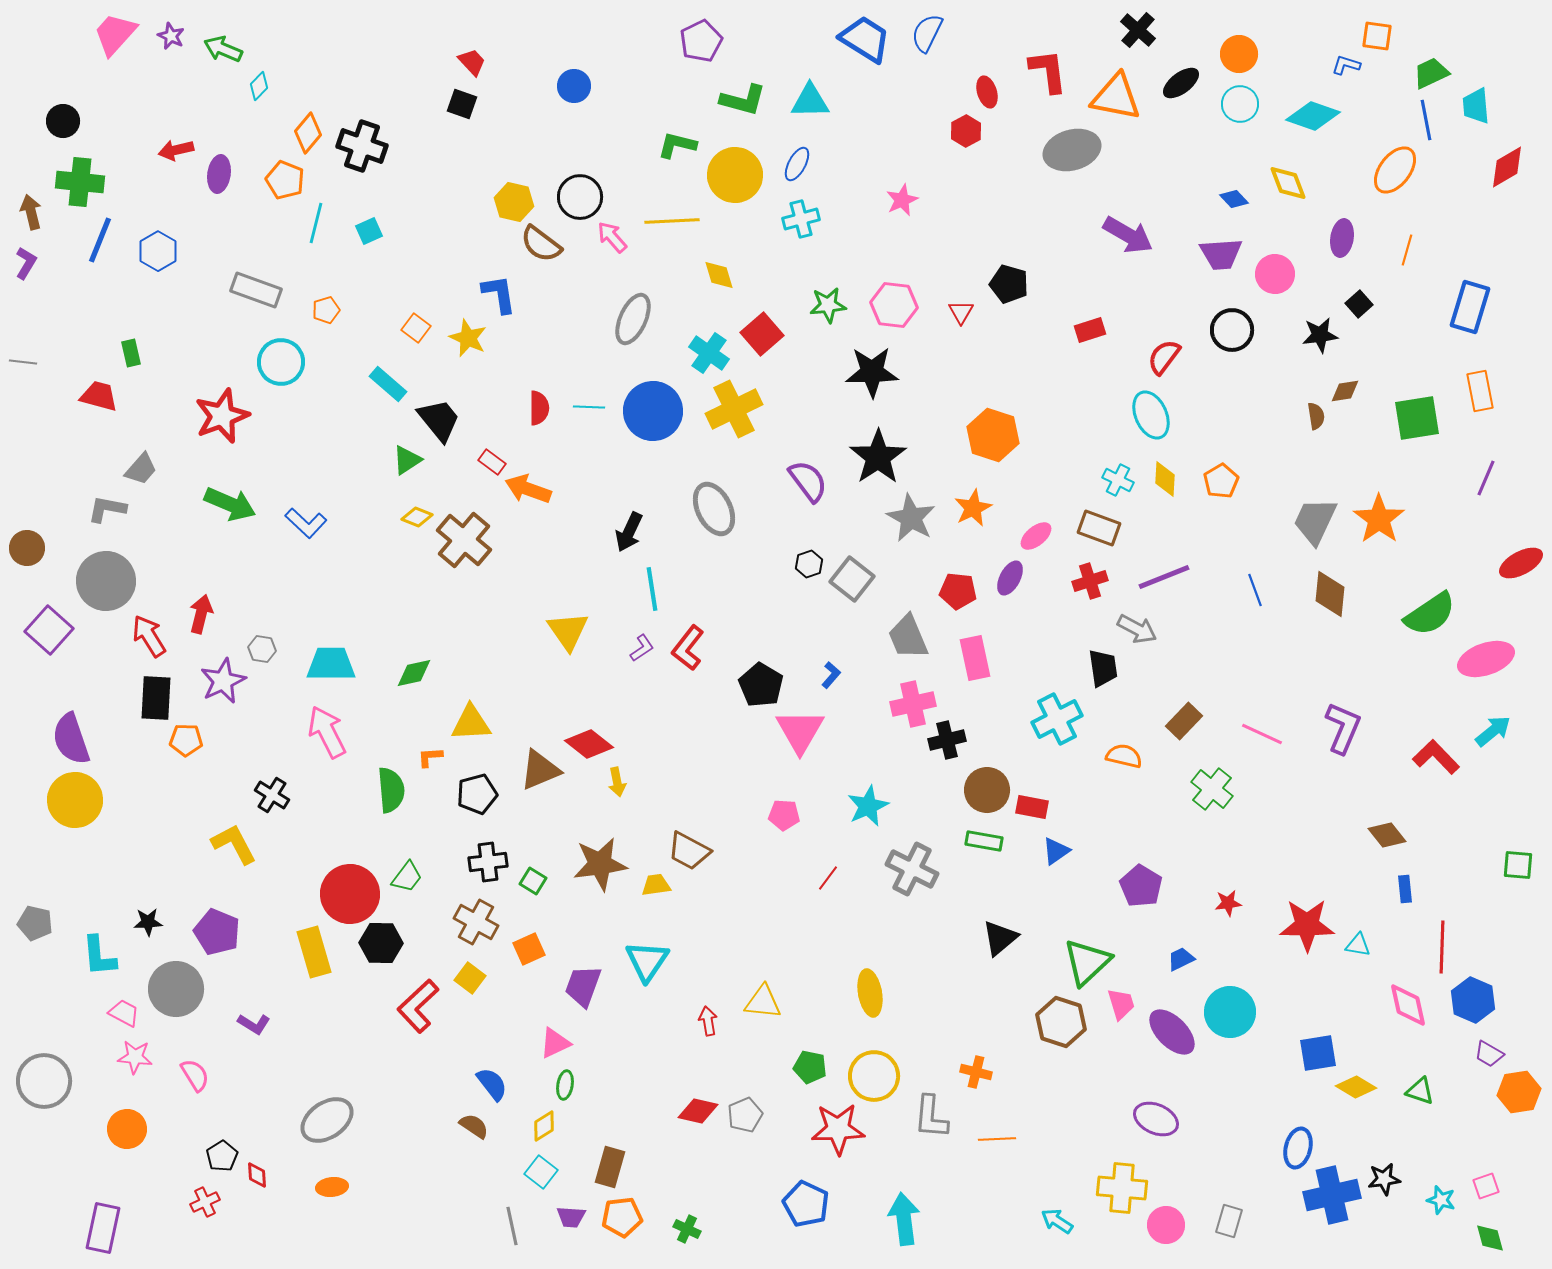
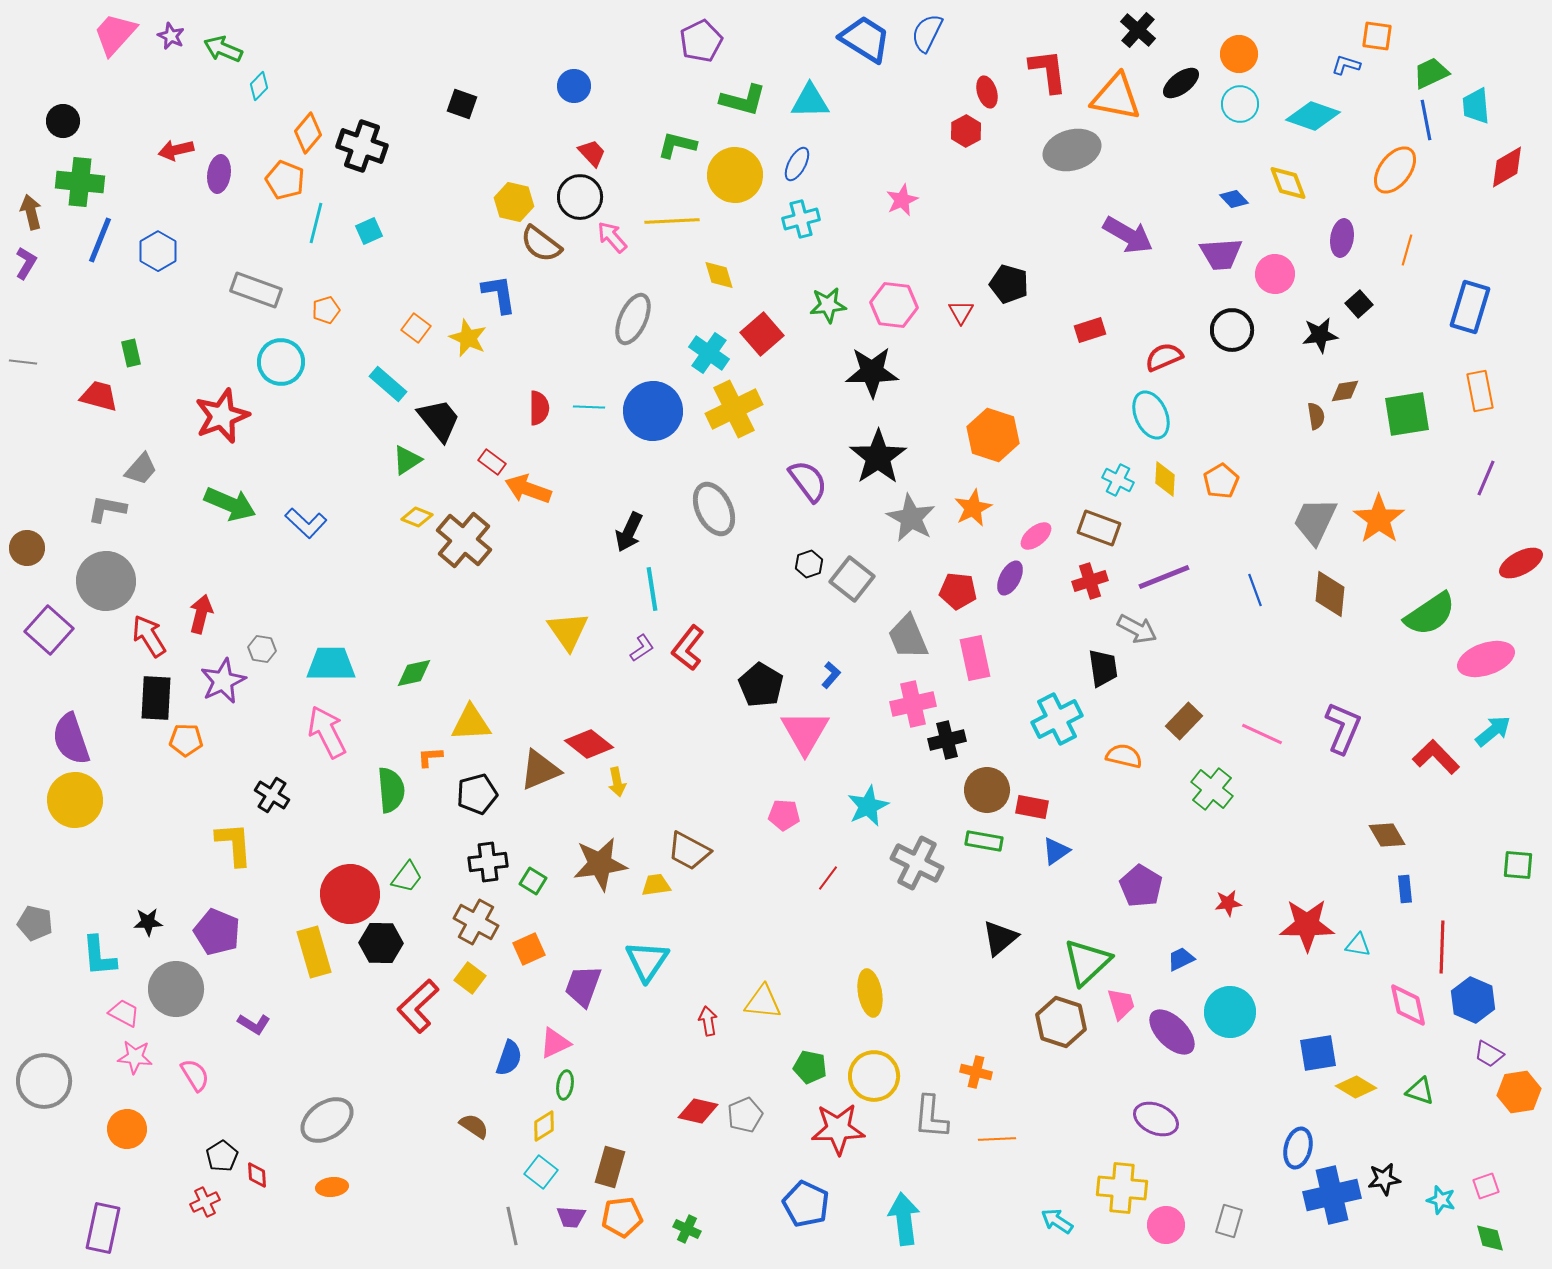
red trapezoid at (472, 62): moved 120 px right, 91 px down
red semicircle at (1164, 357): rotated 30 degrees clockwise
green square at (1417, 418): moved 10 px left, 4 px up
pink triangle at (800, 731): moved 5 px right, 1 px down
brown diamond at (1387, 835): rotated 9 degrees clockwise
yellow L-shape at (234, 844): rotated 24 degrees clockwise
gray cross at (912, 869): moved 5 px right, 6 px up
blue semicircle at (492, 1084): moved 17 px right, 26 px up; rotated 57 degrees clockwise
